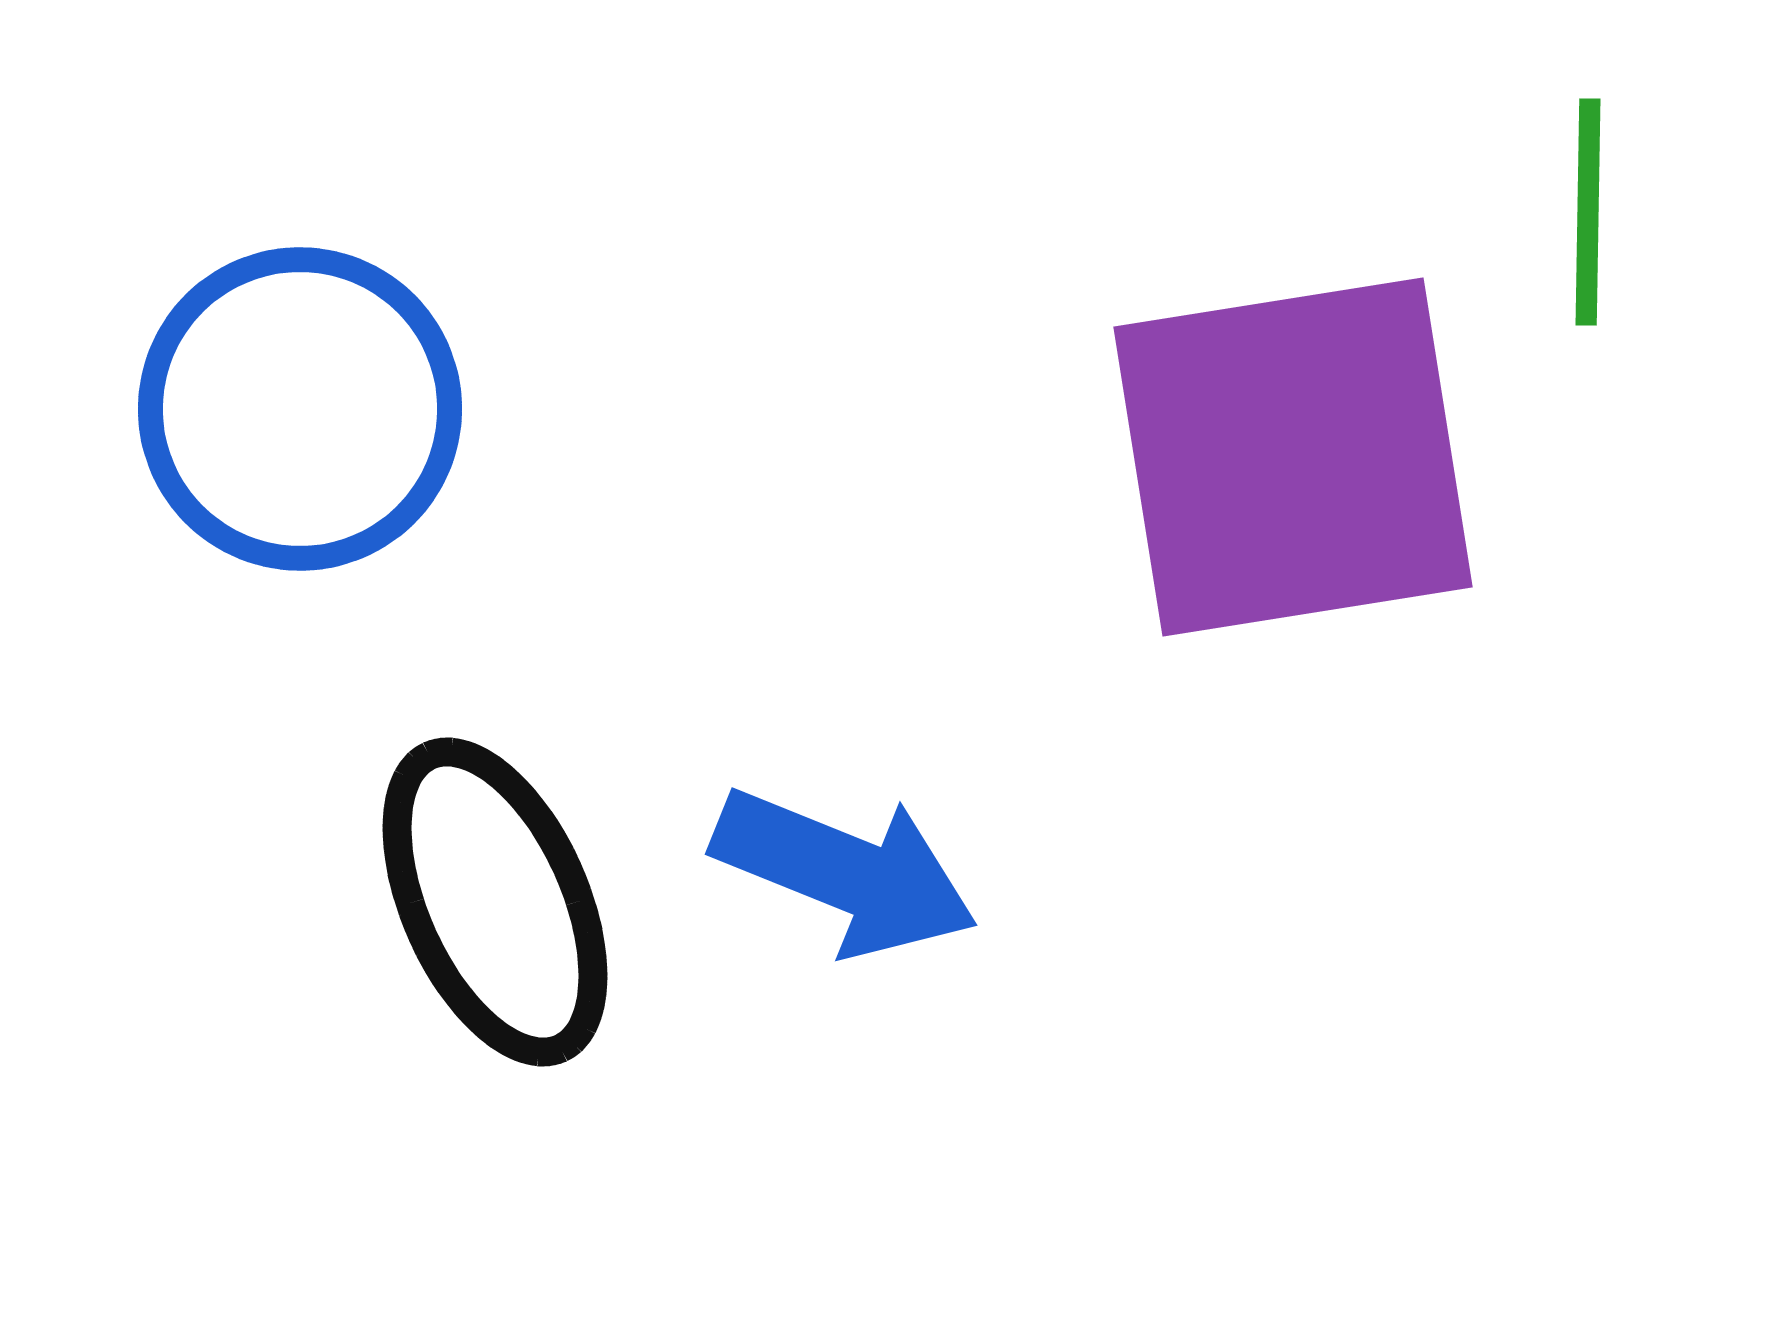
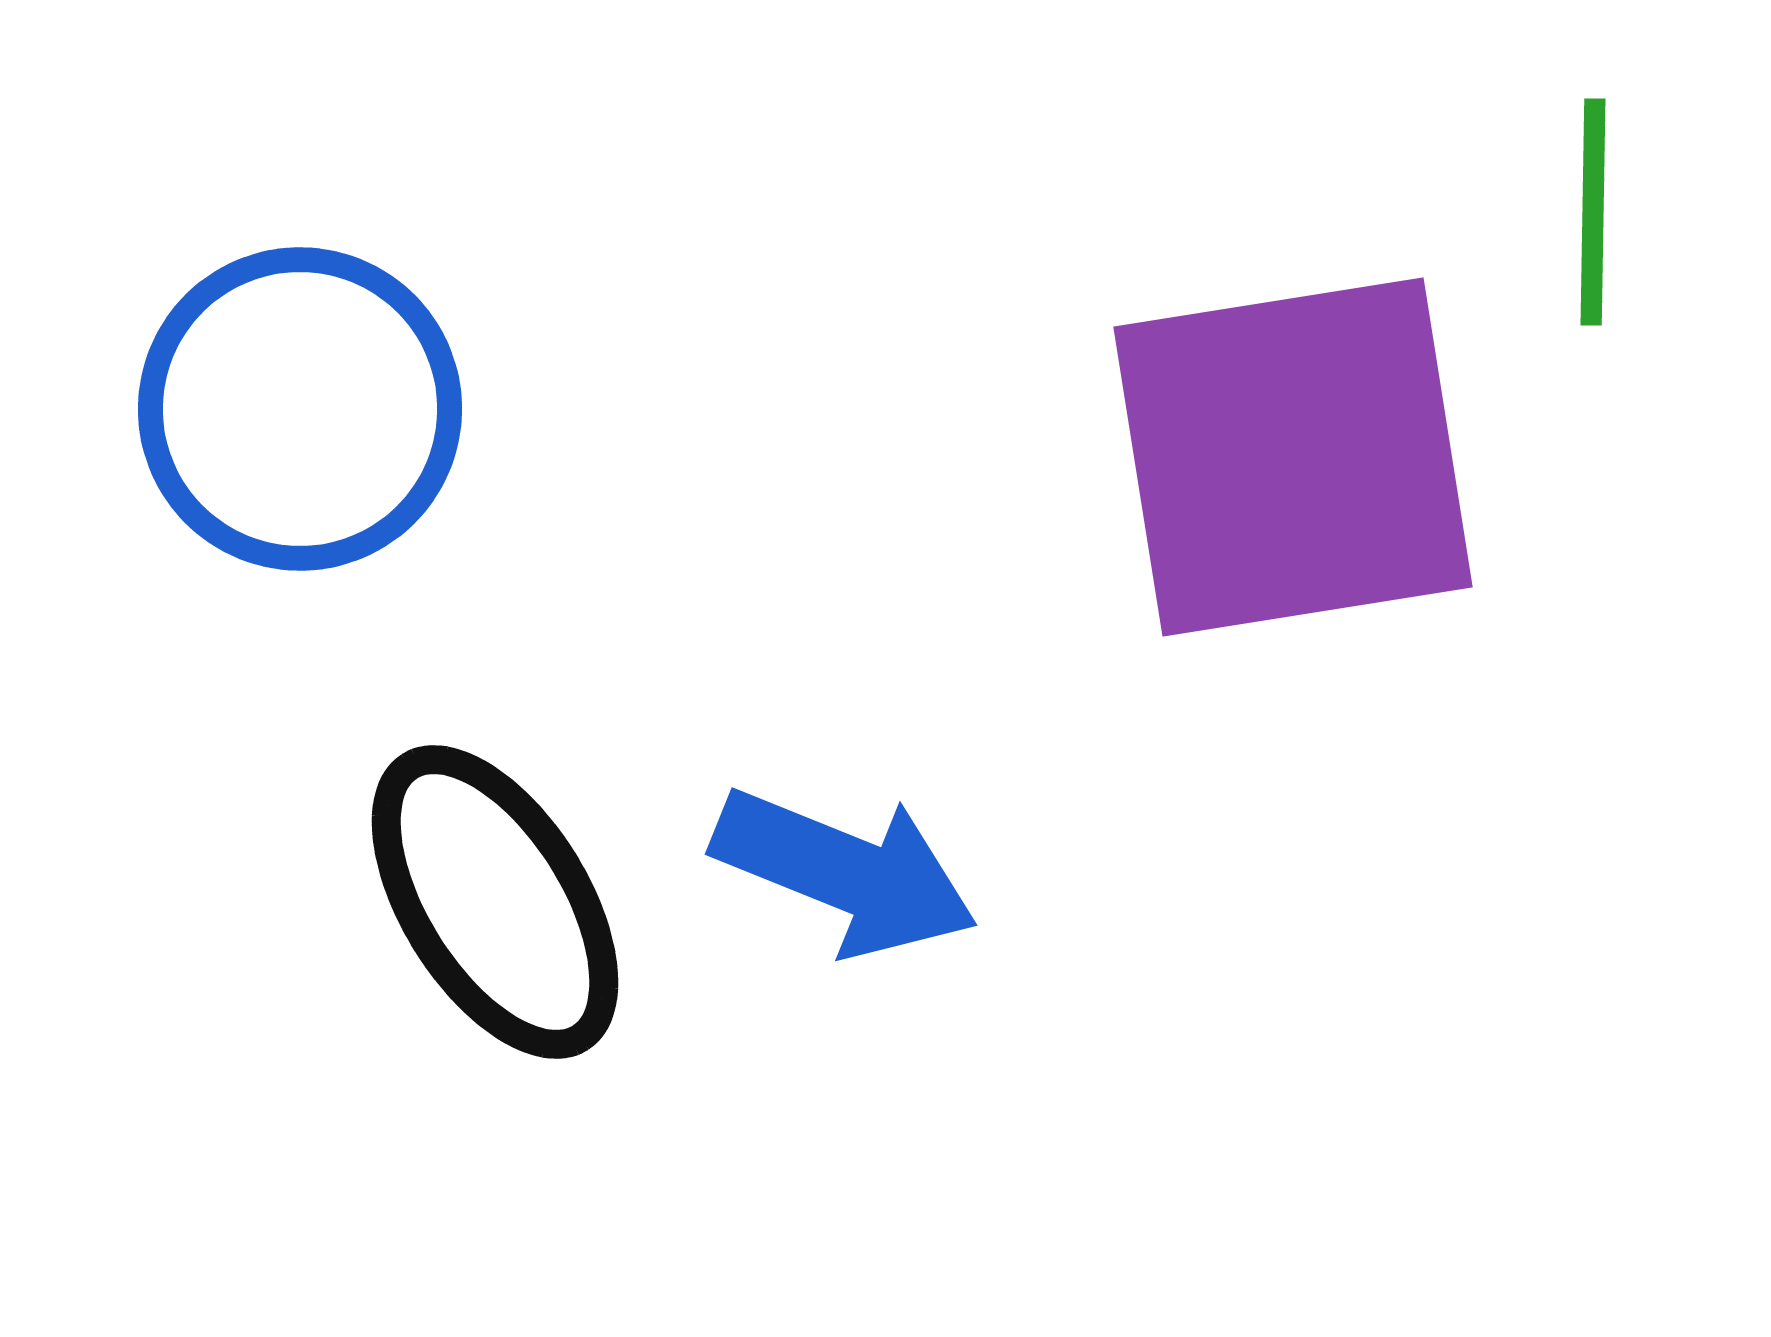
green line: moved 5 px right
black ellipse: rotated 8 degrees counterclockwise
